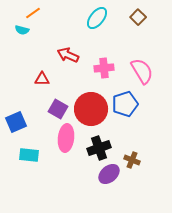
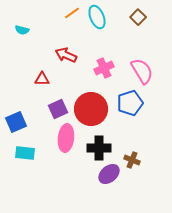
orange line: moved 39 px right
cyan ellipse: moved 1 px up; rotated 60 degrees counterclockwise
red arrow: moved 2 px left
pink cross: rotated 18 degrees counterclockwise
blue pentagon: moved 5 px right, 1 px up
purple square: rotated 36 degrees clockwise
black cross: rotated 20 degrees clockwise
cyan rectangle: moved 4 px left, 2 px up
